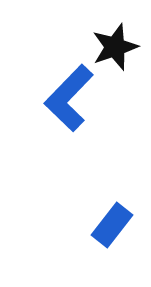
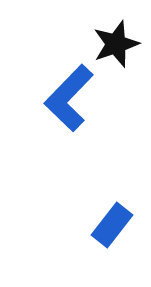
black star: moved 1 px right, 3 px up
